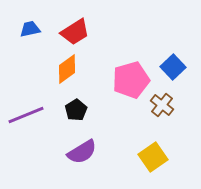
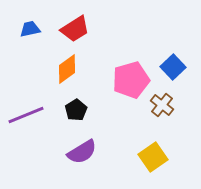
red trapezoid: moved 3 px up
